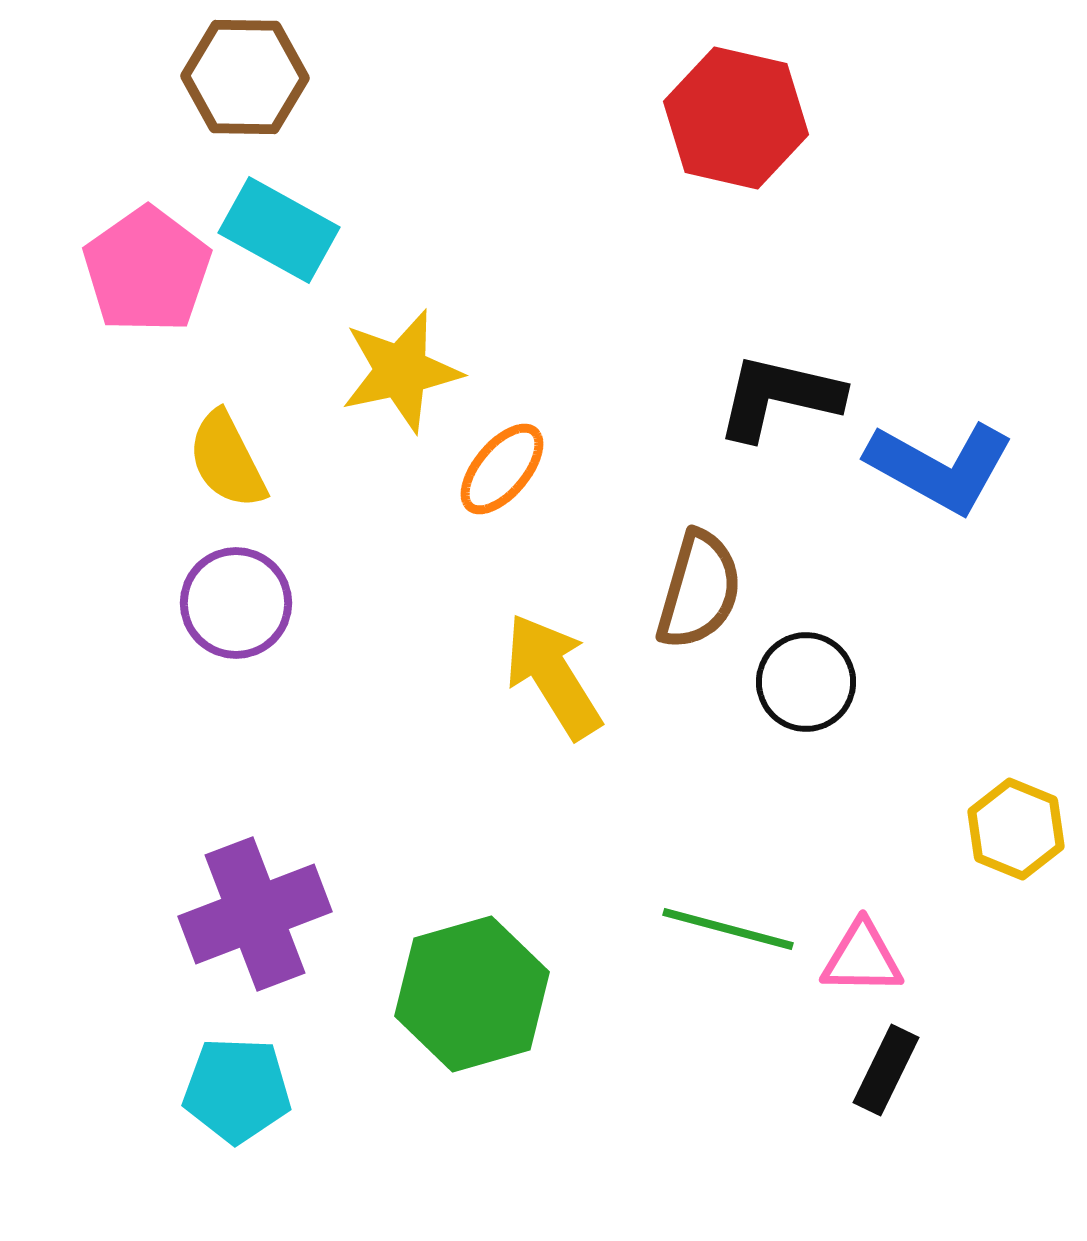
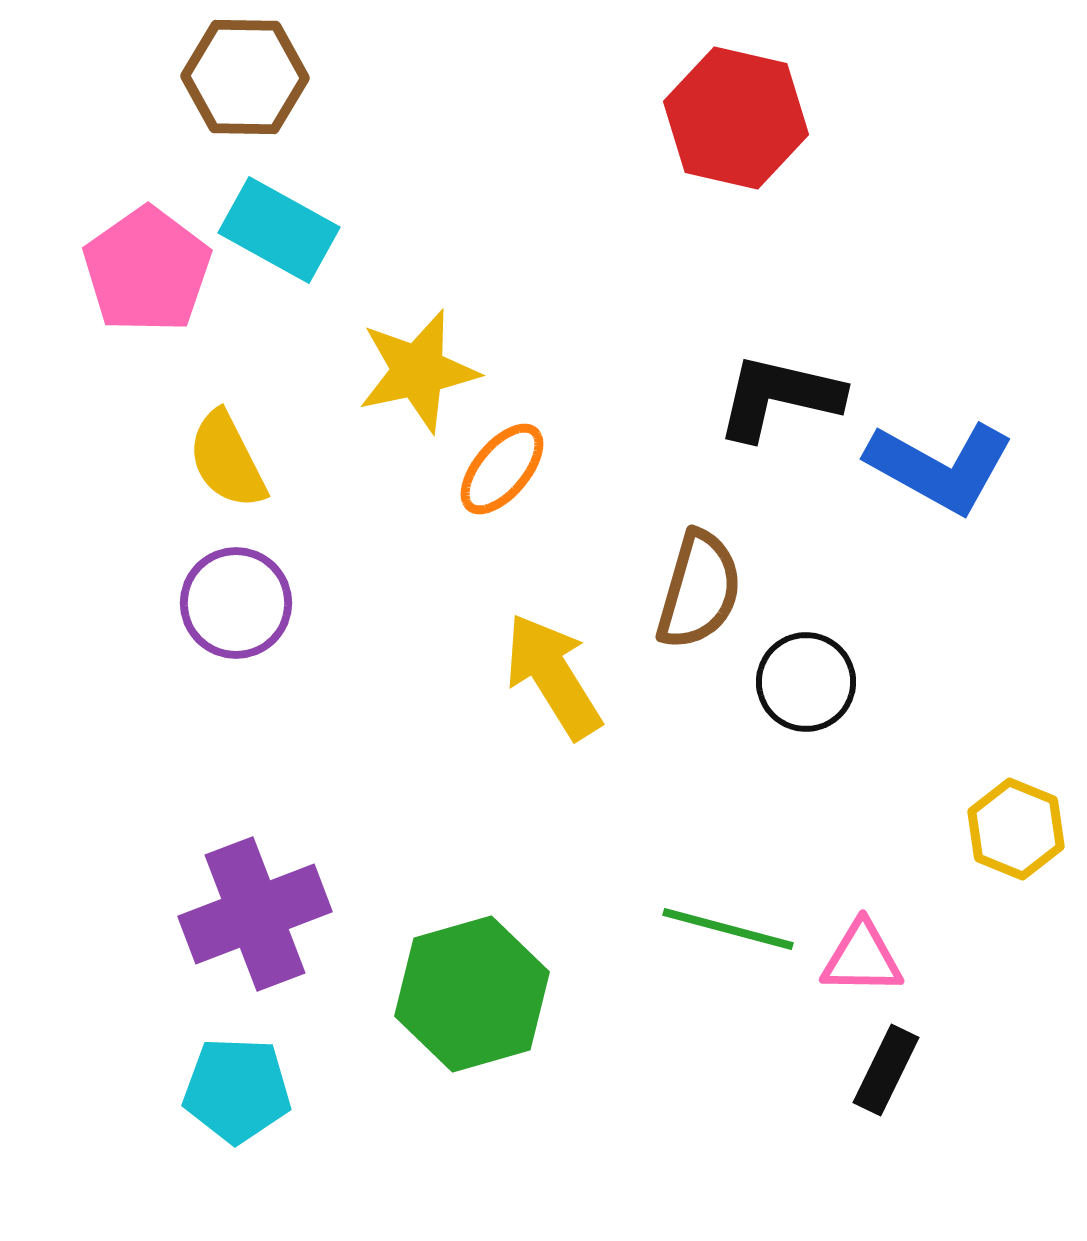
yellow star: moved 17 px right
